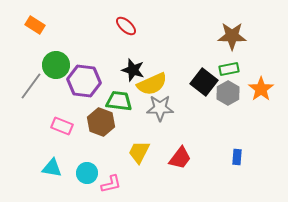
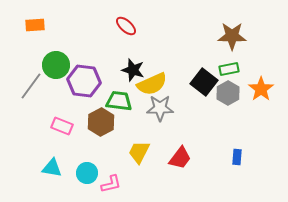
orange rectangle: rotated 36 degrees counterclockwise
brown hexagon: rotated 12 degrees clockwise
